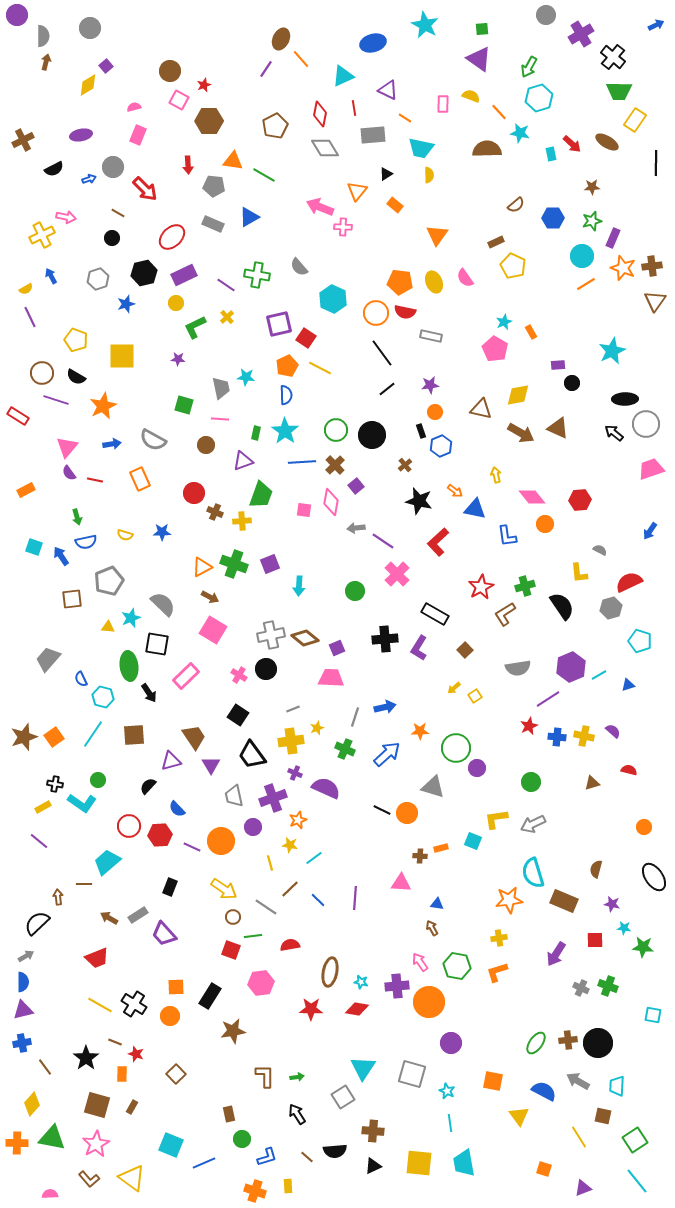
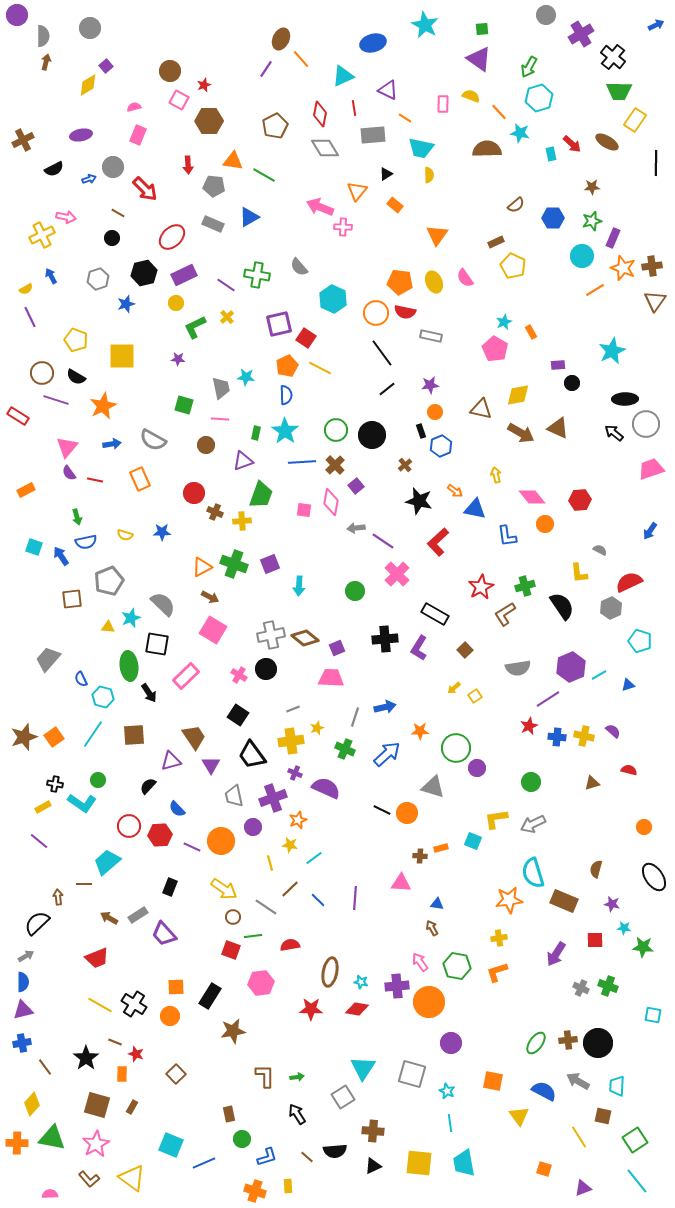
orange line at (586, 284): moved 9 px right, 6 px down
gray hexagon at (611, 608): rotated 10 degrees counterclockwise
